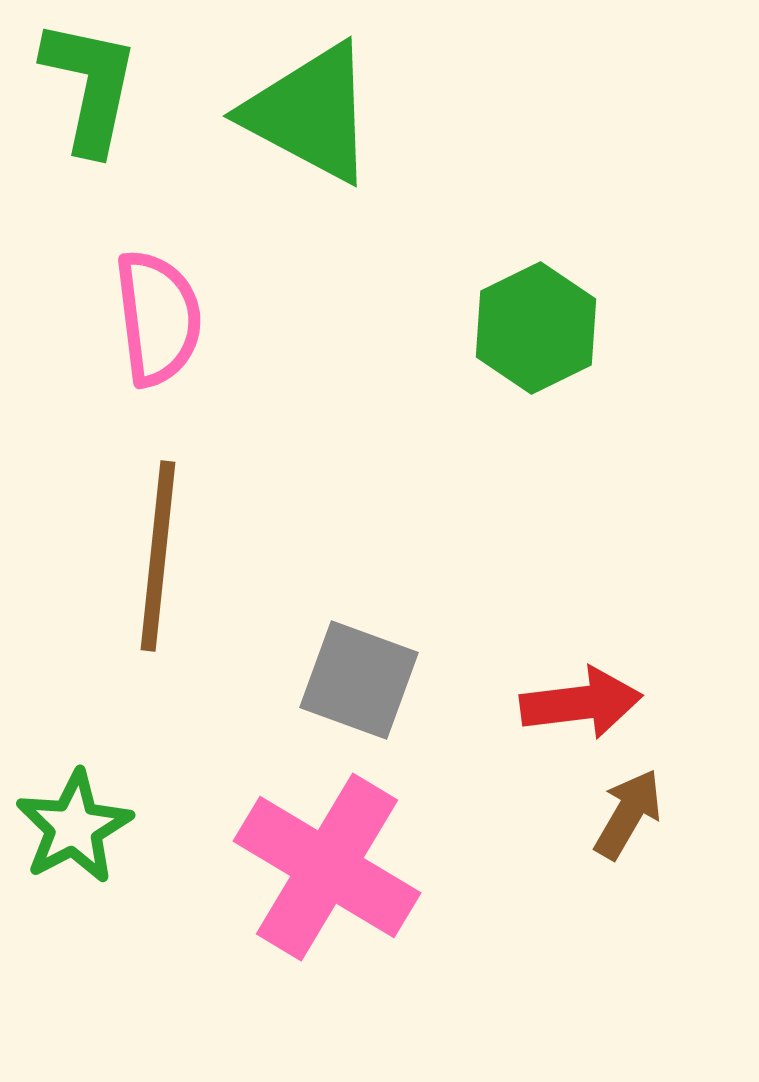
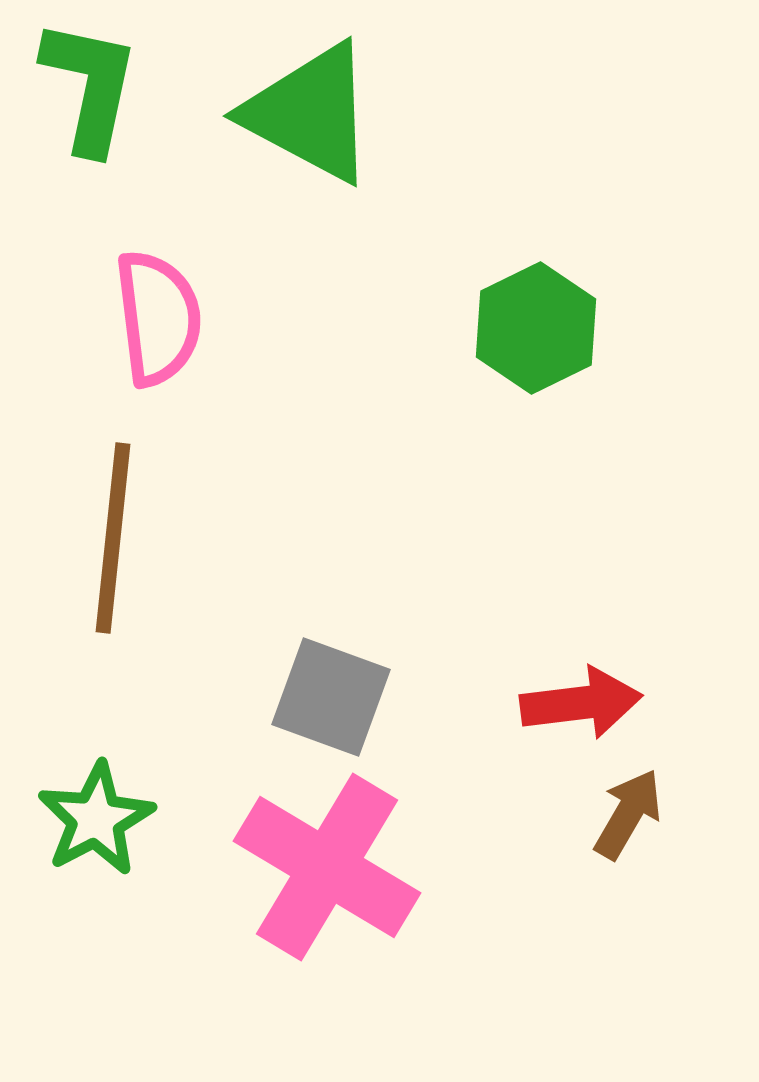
brown line: moved 45 px left, 18 px up
gray square: moved 28 px left, 17 px down
green star: moved 22 px right, 8 px up
